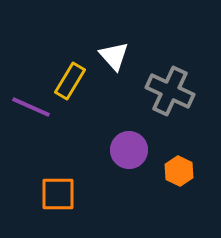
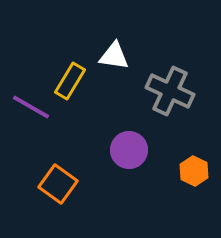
white triangle: rotated 40 degrees counterclockwise
purple line: rotated 6 degrees clockwise
orange hexagon: moved 15 px right
orange square: moved 10 px up; rotated 36 degrees clockwise
